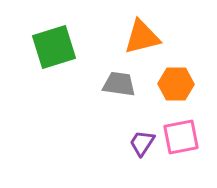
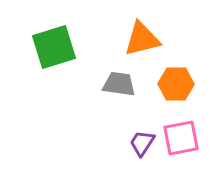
orange triangle: moved 2 px down
pink square: moved 1 px down
